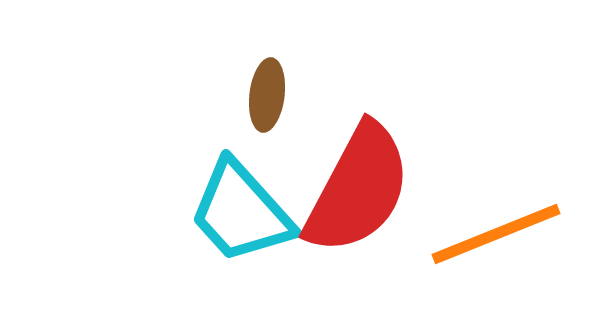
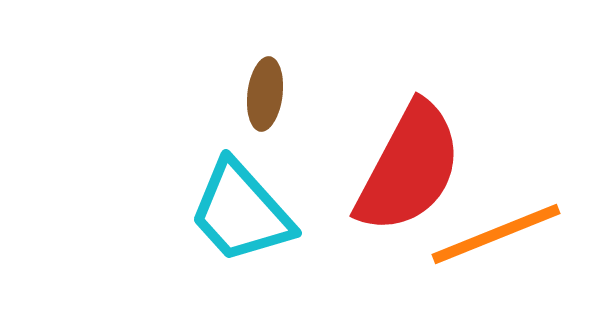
brown ellipse: moved 2 px left, 1 px up
red semicircle: moved 51 px right, 21 px up
